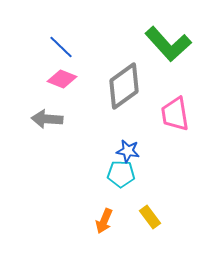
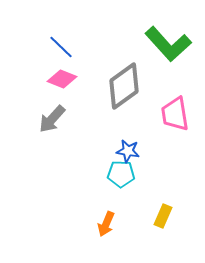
gray arrow: moved 5 px right; rotated 52 degrees counterclockwise
yellow rectangle: moved 13 px right, 1 px up; rotated 60 degrees clockwise
orange arrow: moved 2 px right, 3 px down
